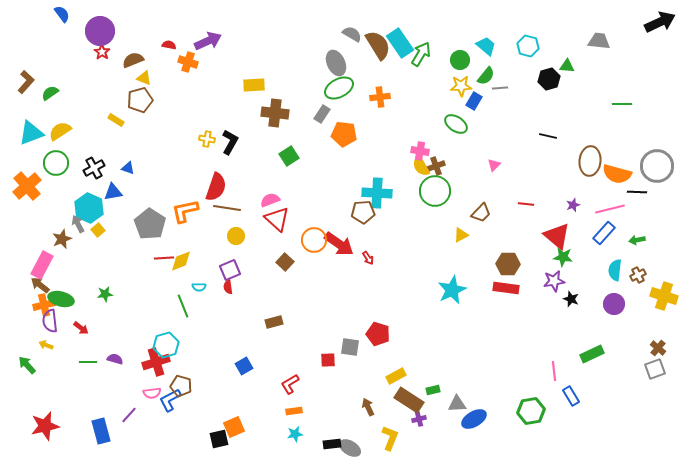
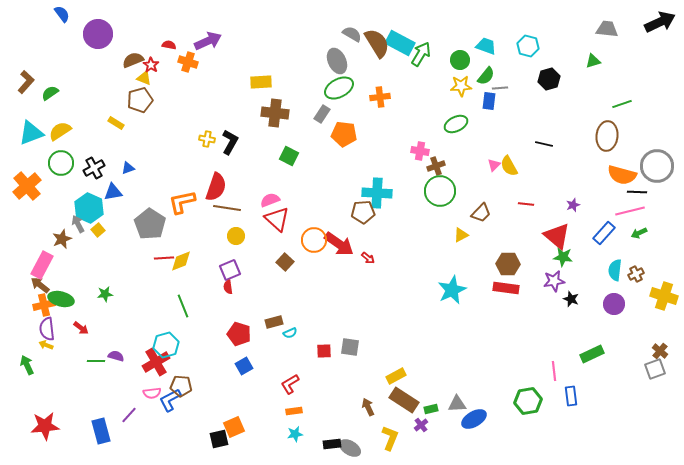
purple circle at (100, 31): moved 2 px left, 3 px down
gray trapezoid at (599, 41): moved 8 px right, 12 px up
cyan rectangle at (400, 43): rotated 28 degrees counterclockwise
brown semicircle at (378, 45): moved 1 px left, 2 px up
cyan trapezoid at (486, 46): rotated 20 degrees counterclockwise
red star at (102, 52): moved 49 px right, 13 px down
gray ellipse at (336, 63): moved 1 px right, 2 px up
green triangle at (567, 66): moved 26 px right, 5 px up; rotated 21 degrees counterclockwise
yellow rectangle at (254, 85): moved 7 px right, 3 px up
blue rectangle at (474, 101): moved 15 px right; rotated 24 degrees counterclockwise
green line at (622, 104): rotated 18 degrees counterclockwise
yellow rectangle at (116, 120): moved 3 px down
green ellipse at (456, 124): rotated 60 degrees counterclockwise
black line at (548, 136): moved 4 px left, 8 px down
green square at (289, 156): rotated 30 degrees counterclockwise
brown ellipse at (590, 161): moved 17 px right, 25 px up
green circle at (56, 163): moved 5 px right
yellow semicircle at (421, 166): moved 88 px right
blue triangle at (128, 168): rotated 40 degrees counterclockwise
orange semicircle at (617, 174): moved 5 px right, 1 px down
green circle at (435, 191): moved 5 px right
pink line at (610, 209): moved 20 px right, 2 px down
orange L-shape at (185, 211): moved 3 px left, 9 px up
green arrow at (637, 240): moved 2 px right, 7 px up; rotated 14 degrees counterclockwise
red arrow at (368, 258): rotated 16 degrees counterclockwise
brown cross at (638, 275): moved 2 px left, 1 px up
cyan semicircle at (199, 287): moved 91 px right, 46 px down; rotated 24 degrees counterclockwise
purple semicircle at (50, 321): moved 3 px left, 8 px down
red pentagon at (378, 334): moved 139 px left
brown cross at (658, 348): moved 2 px right, 3 px down
purple semicircle at (115, 359): moved 1 px right, 3 px up
red square at (328, 360): moved 4 px left, 9 px up
green line at (88, 362): moved 8 px right, 1 px up
red cross at (156, 362): rotated 12 degrees counterclockwise
green arrow at (27, 365): rotated 18 degrees clockwise
brown pentagon at (181, 386): rotated 10 degrees counterclockwise
green rectangle at (433, 390): moved 2 px left, 19 px down
blue rectangle at (571, 396): rotated 24 degrees clockwise
brown rectangle at (409, 400): moved 5 px left
green hexagon at (531, 411): moved 3 px left, 10 px up
purple cross at (419, 419): moved 2 px right, 6 px down; rotated 24 degrees counterclockwise
red star at (45, 426): rotated 8 degrees clockwise
